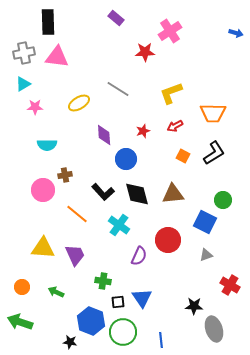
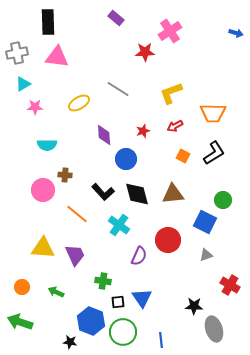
gray cross at (24, 53): moved 7 px left
brown cross at (65, 175): rotated 16 degrees clockwise
